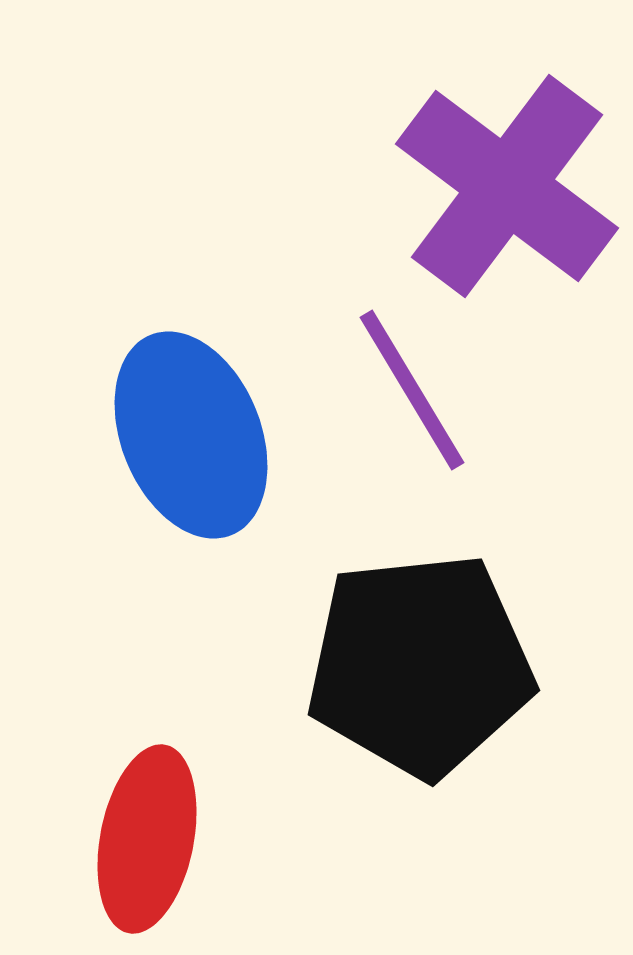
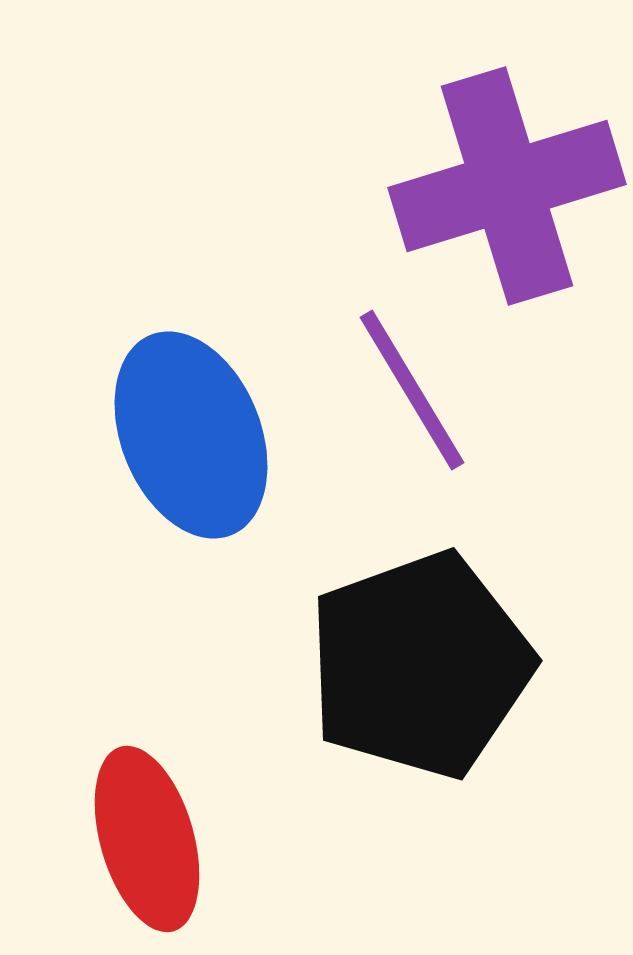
purple cross: rotated 36 degrees clockwise
black pentagon: rotated 14 degrees counterclockwise
red ellipse: rotated 27 degrees counterclockwise
